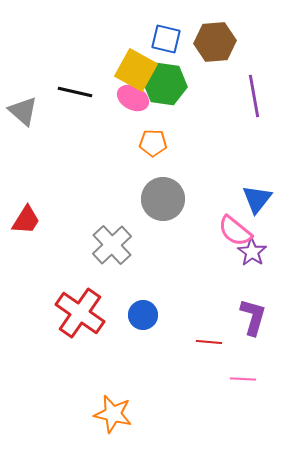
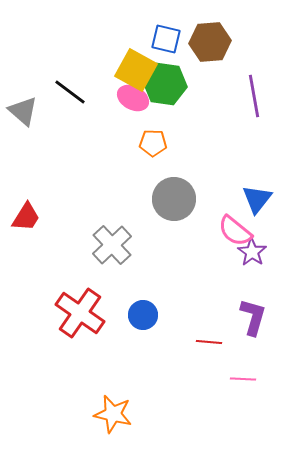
brown hexagon: moved 5 px left
black line: moved 5 px left; rotated 24 degrees clockwise
gray circle: moved 11 px right
red trapezoid: moved 3 px up
